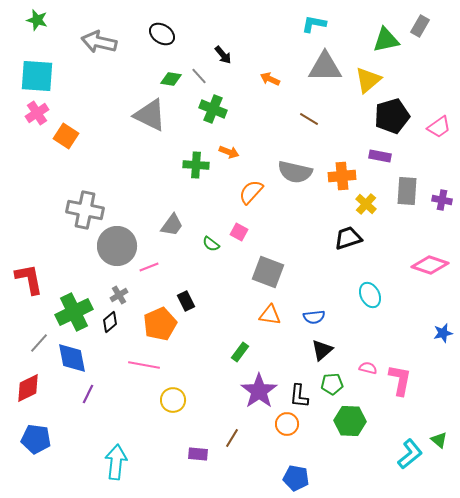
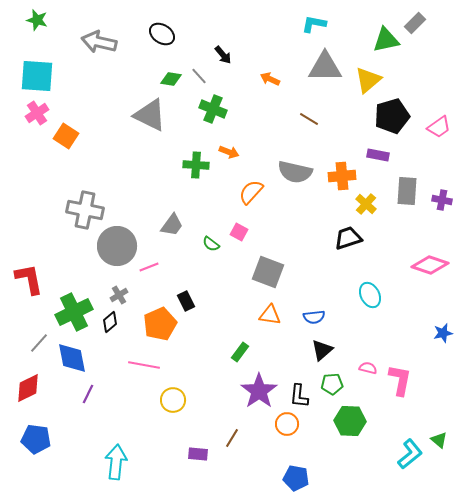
gray rectangle at (420, 26): moved 5 px left, 3 px up; rotated 15 degrees clockwise
purple rectangle at (380, 156): moved 2 px left, 1 px up
